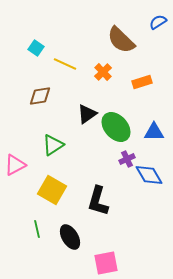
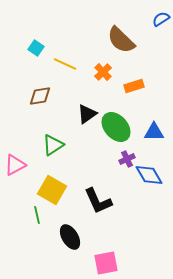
blue semicircle: moved 3 px right, 3 px up
orange rectangle: moved 8 px left, 4 px down
black L-shape: rotated 40 degrees counterclockwise
green line: moved 14 px up
